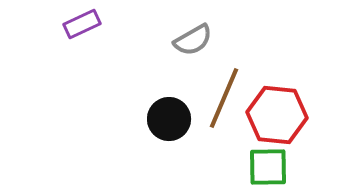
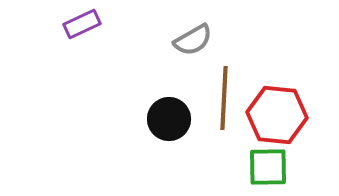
brown line: rotated 20 degrees counterclockwise
